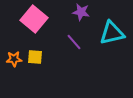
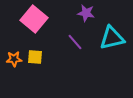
purple star: moved 5 px right, 1 px down
cyan triangle: moved 5 px down
purple line: moved 1 px right
